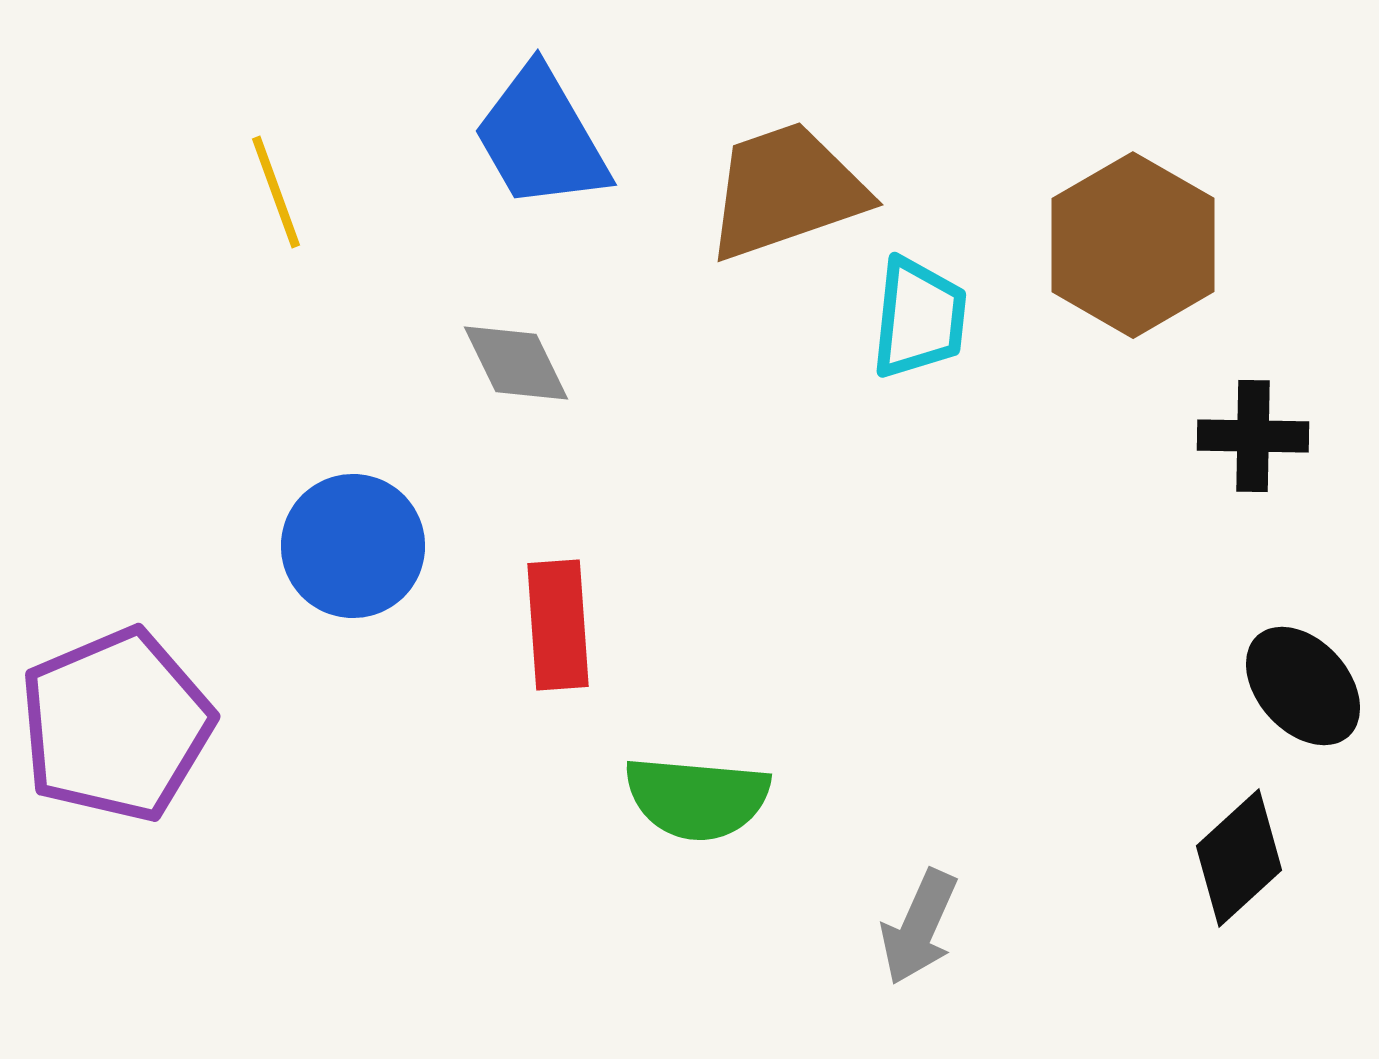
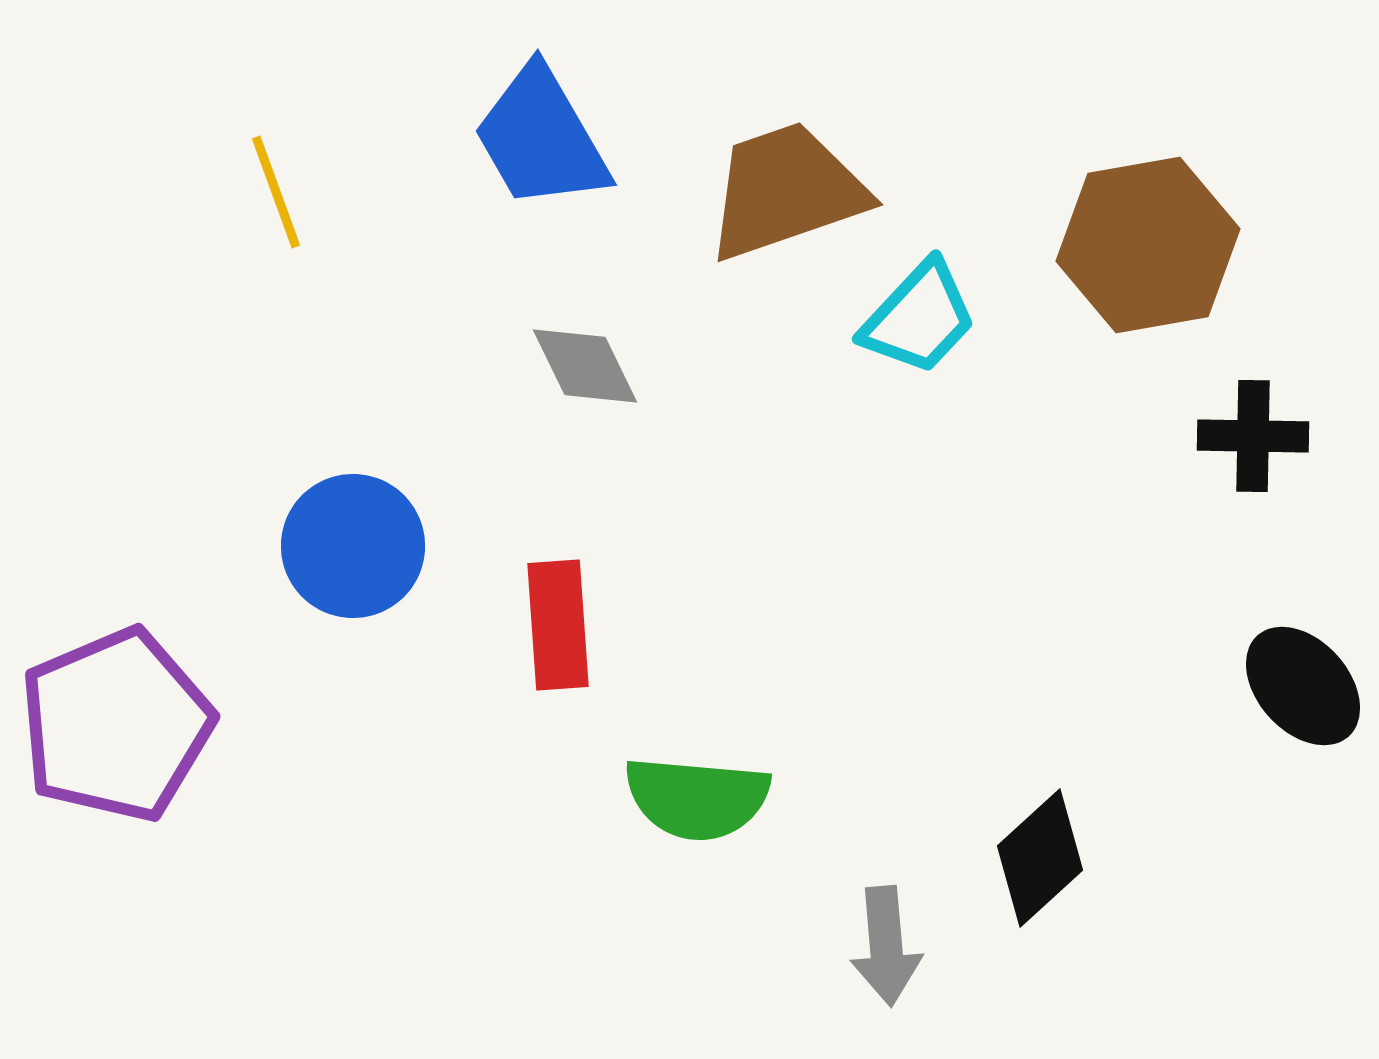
brown hexagon: moved 15 px right; rotated 20 degrees clockwise
cyan trapezoid: rotated 37 degrees clockwise
gray diamond: moved 69 px right, 3 px down
black diamond: moved 199 px left
gray arrow: moved 33 px left, 19 px down; rotated 29 degrees counterclockwise
